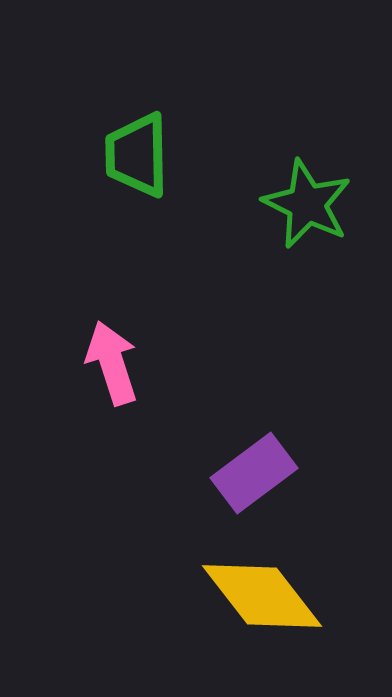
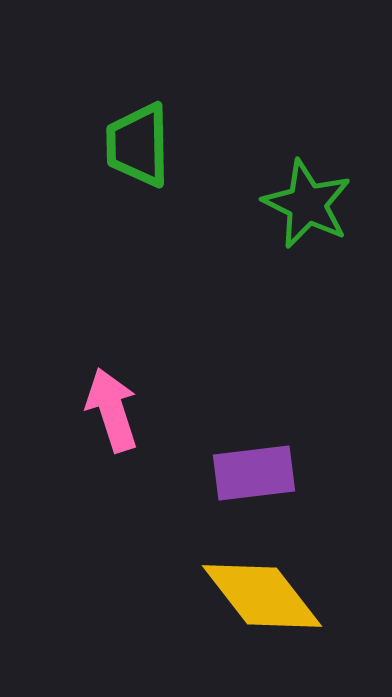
green trapezoid: moved 1 px right, 10 px up
pink arrow: moved 47 px down
purple rectangle: rotated 30 degrees clockwise
